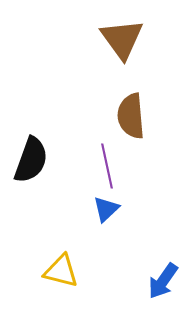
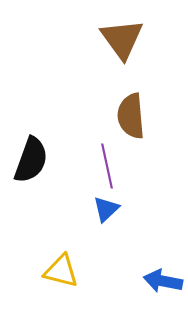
blue arrow: rotated 66 degrees clockwise
